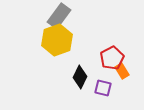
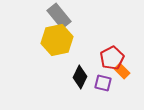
gray rectangle: rotated 75 degrees counterclockwise
yellow hexagon: rotated 8 degrees clockwise
orange rectangle: rotated 14 degrees counterclockwise
purple square: moved 5 px up
